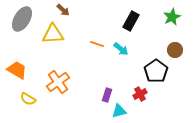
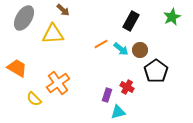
gray ellipse: moved 2 px right, 1 px up
orange line: moved 4 px right; rotated 48 degrees counterclockwise
brown circle: moved 35 px left
orange trapezoid: moved 2 px up
orange cross: moved 1 px down
red cross: moved 13 px left, 7 px up; rotated 32 degrees counterclockwise
yellow semicircle: moved 6 px right; rotated 14 degrees clockwise
cyan triangle: moved 1 px left, 1 px down
